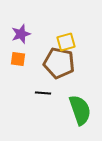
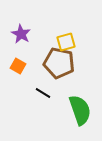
purple star: rotated 24 degrees counterclockwise
orange square: moved 7 px down; rotated 21 degrees clockwise
black line: rotated 28 degrees clockwise
